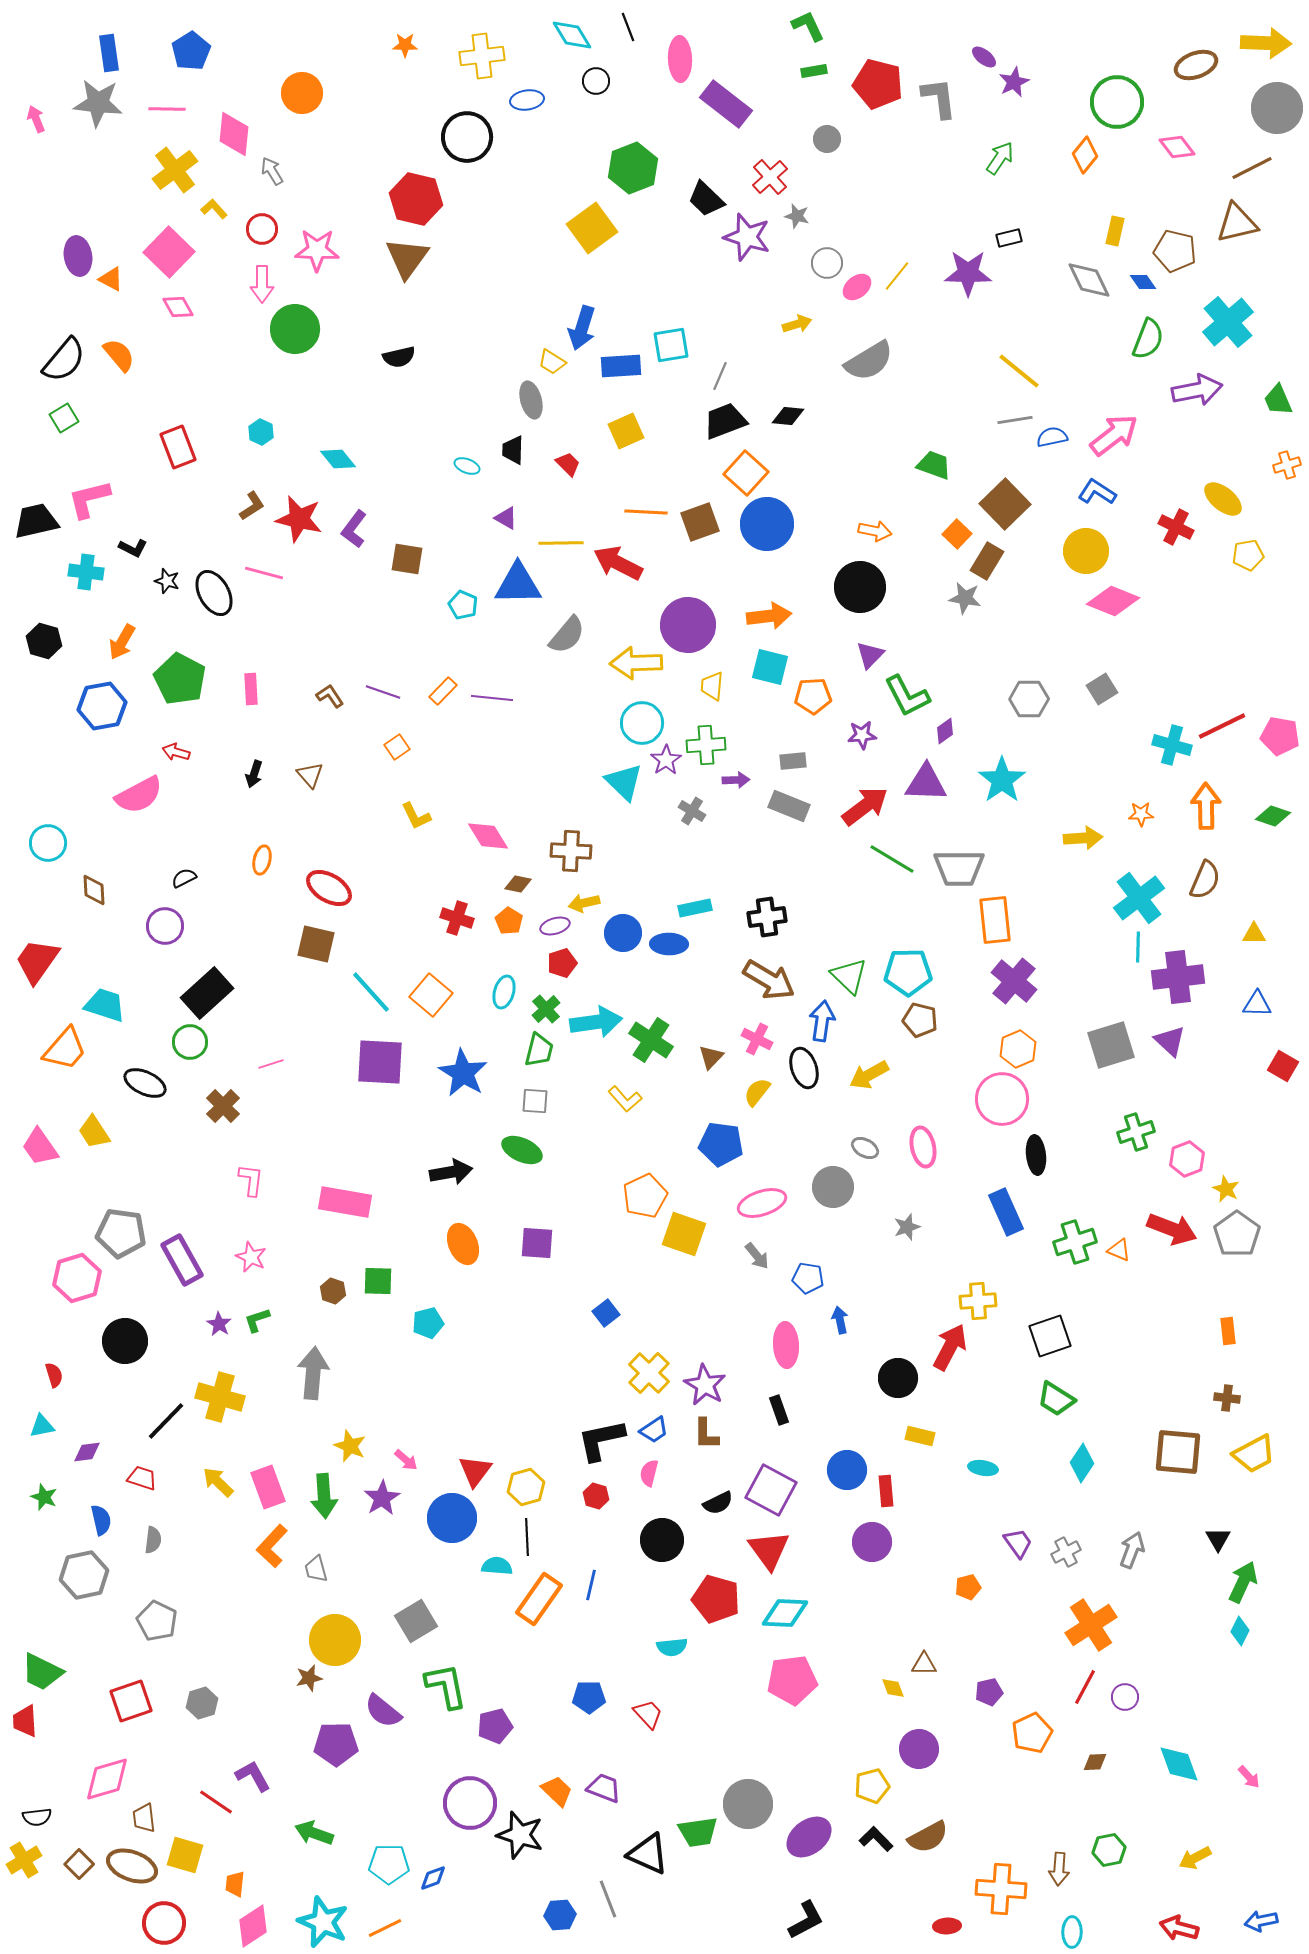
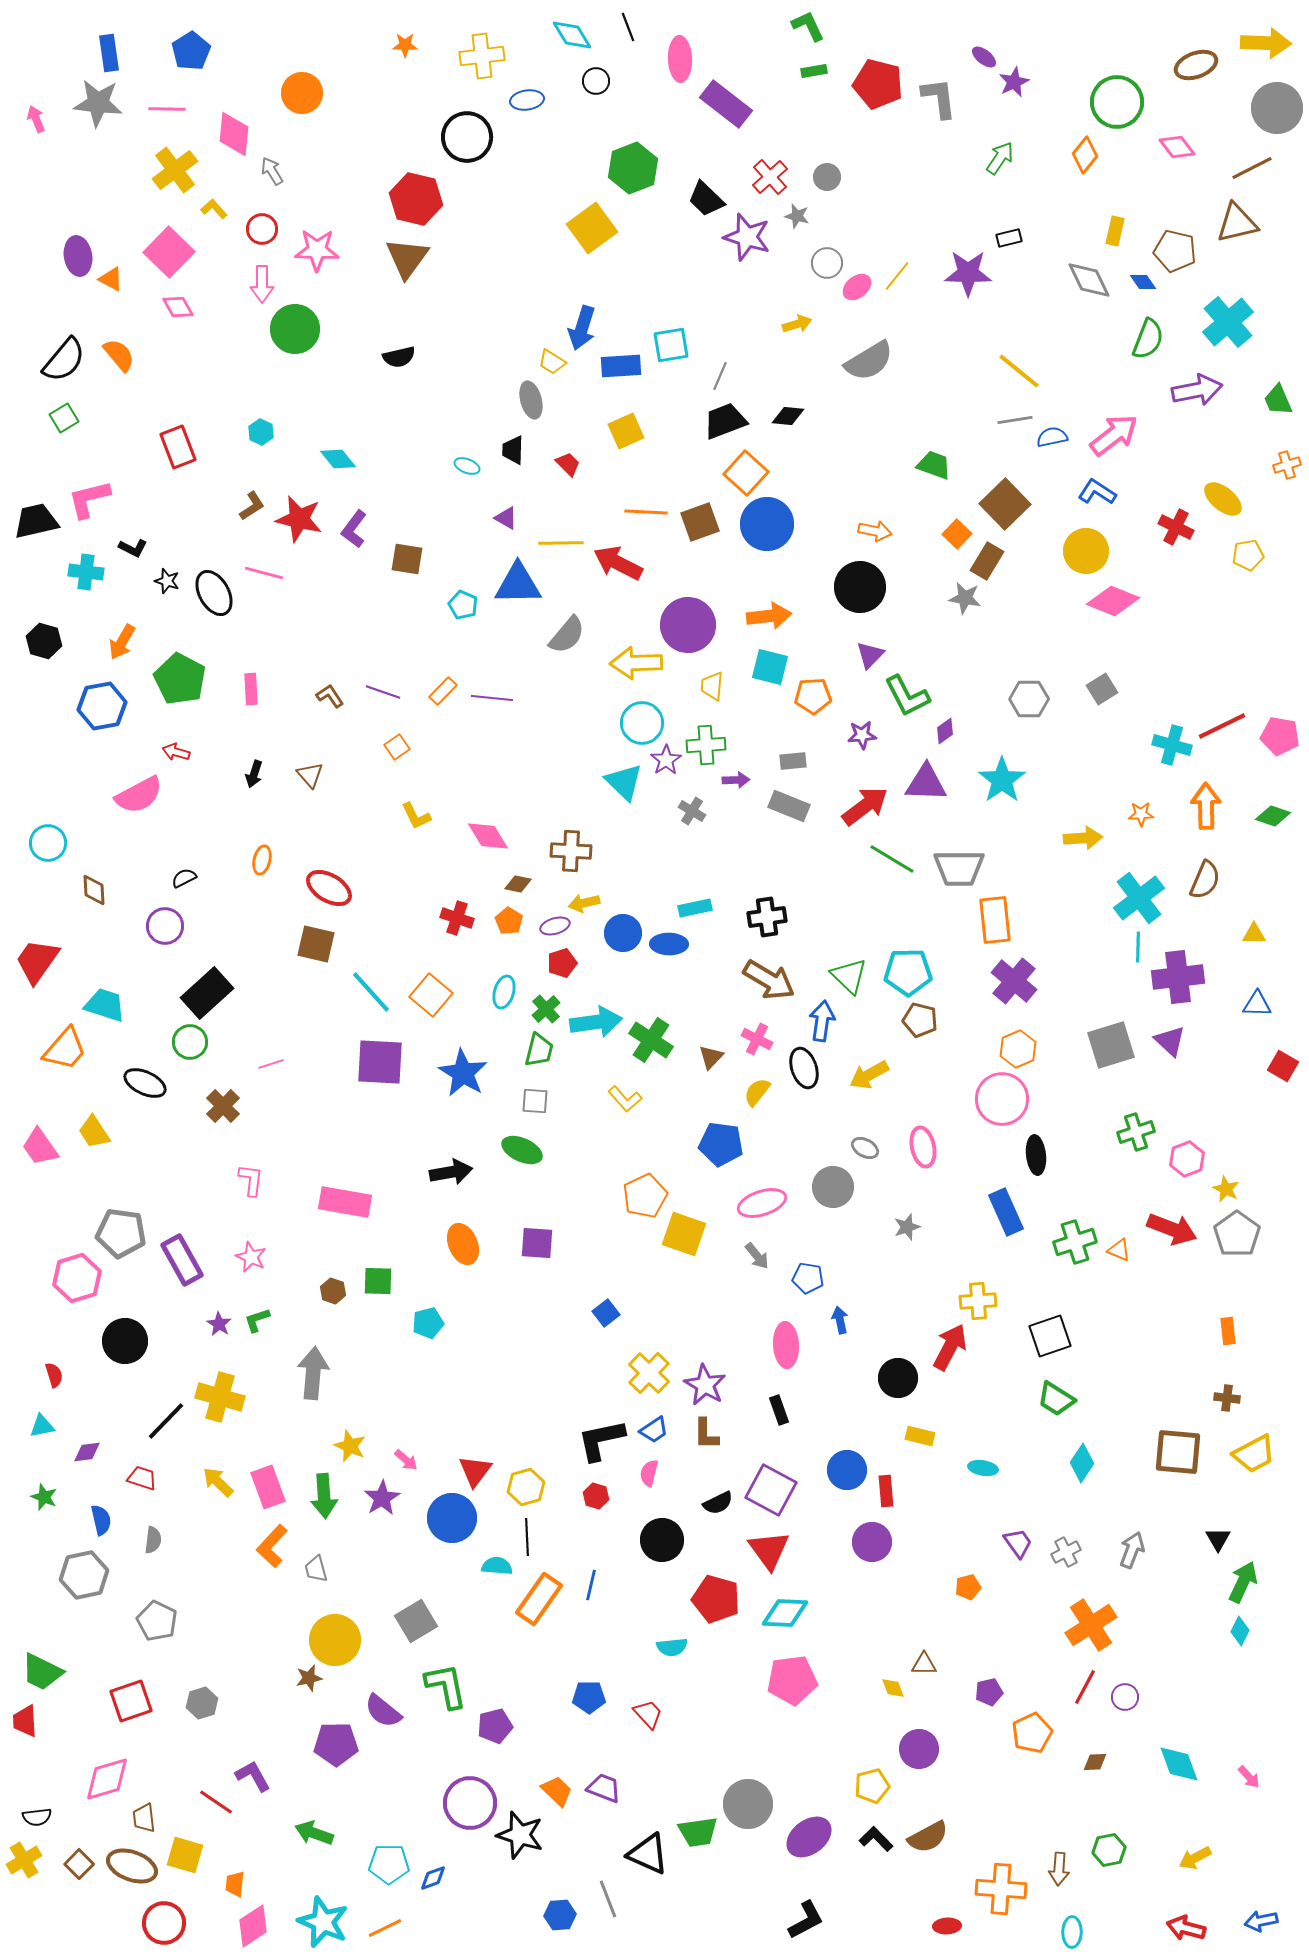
gray circle at (827, 139): moved 38 px down
red arrow at (1179, 1928): moved 7 px right
